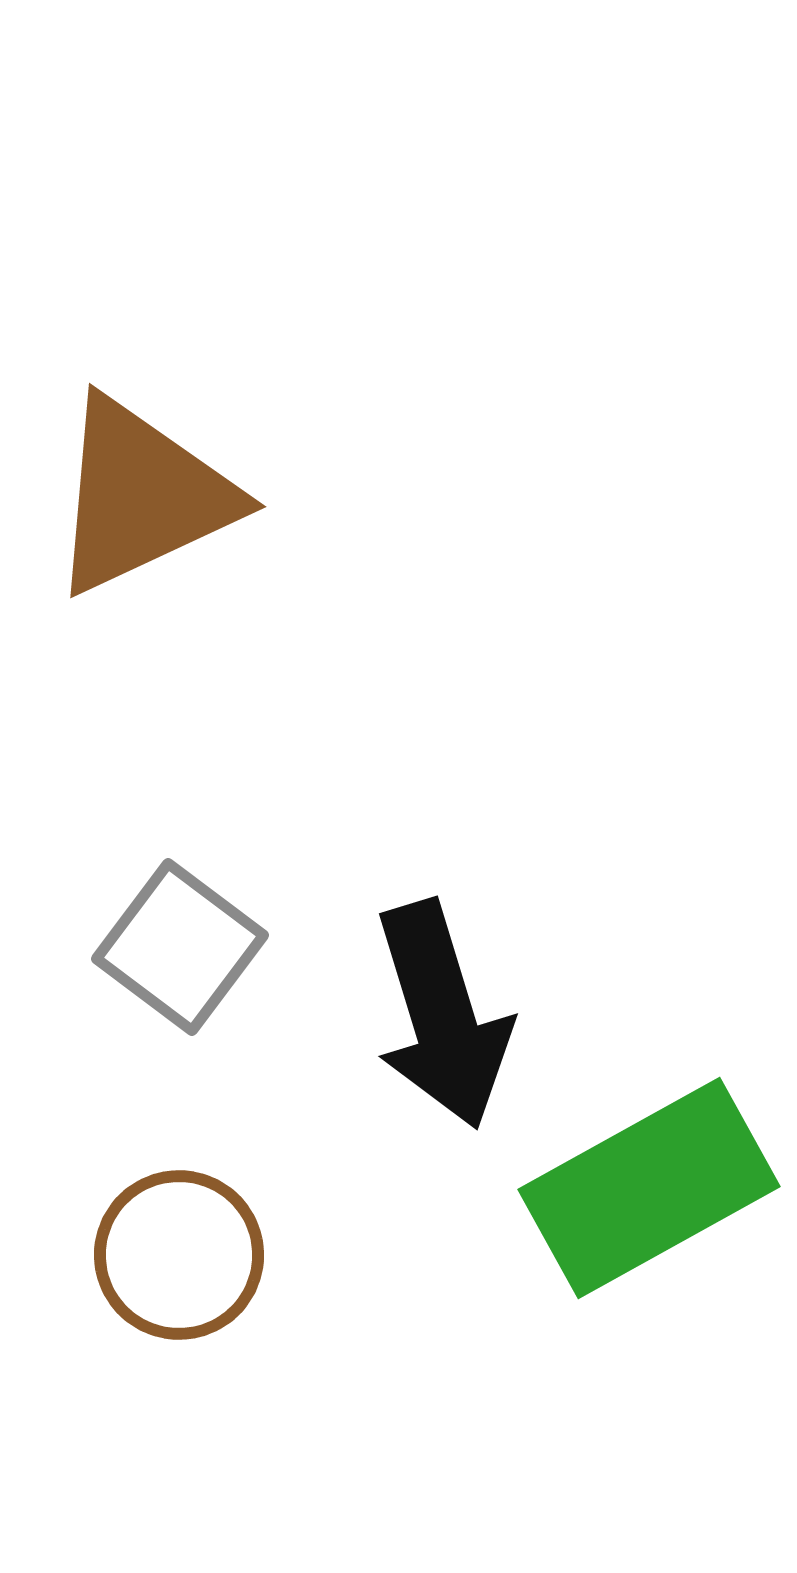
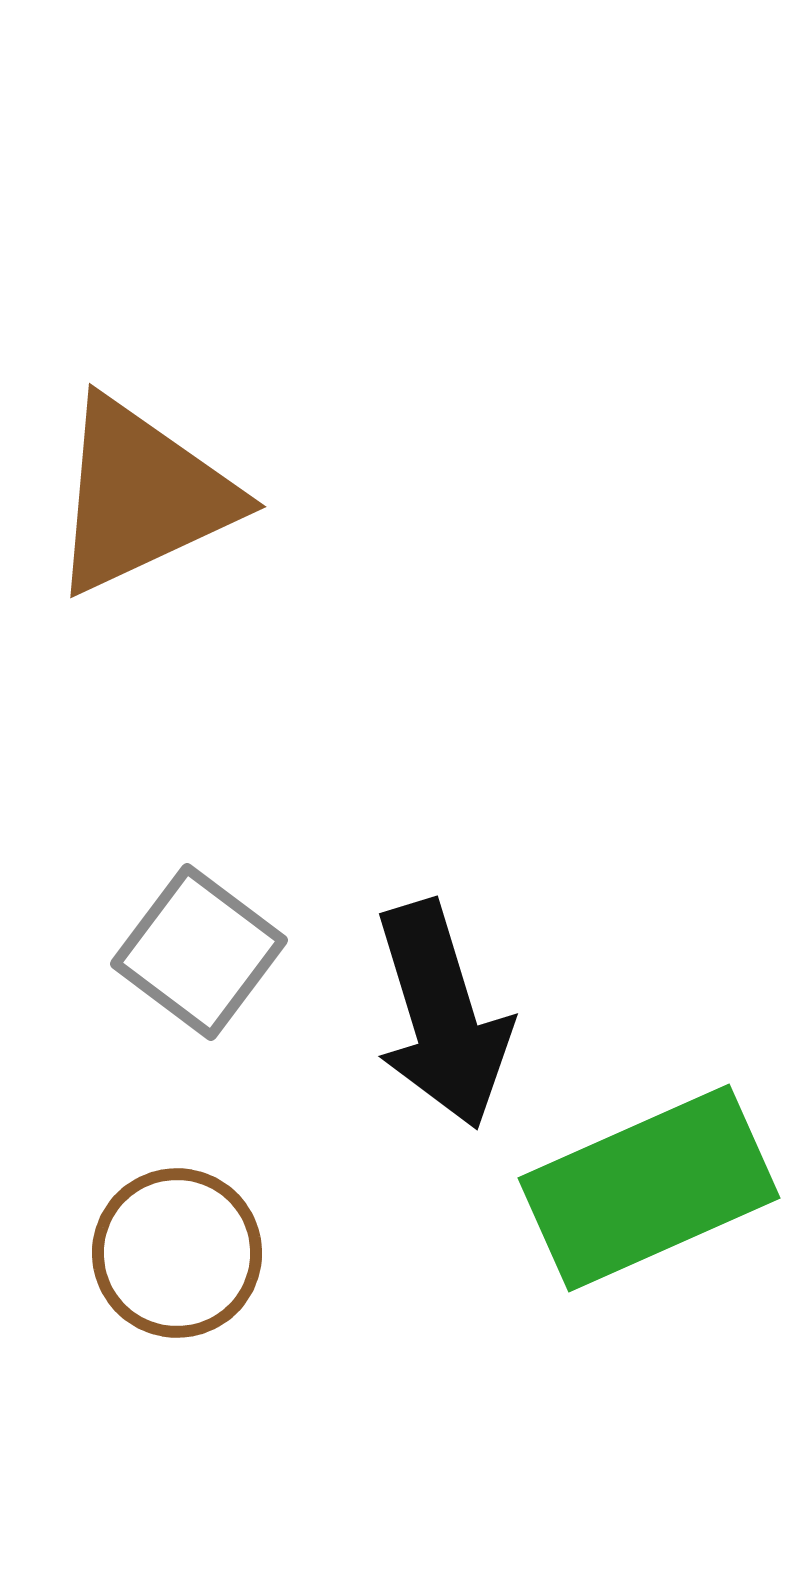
gray square: moved 19 px right, 5 px down
green rectangle: rotated 5 degrees clockwise
brown circle: moved 2 px left, 2 px up
